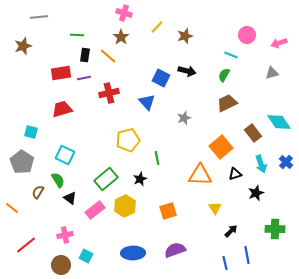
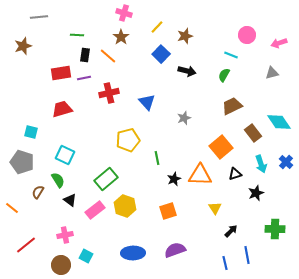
blue square at (161, 78): moved 24 px up; rotated 18 degrees clockwise
brown trapezoid at (227, 103): moved 5 px right, 3 px down
gray pentagon at (22, 162): rotated 15 degrees counterclockwise
black star at (140, 179): moved 34 px right
black triangle at (70, 198): moved 2 px down
yellow hexagon at (125, 206): rotated 15 degrees counterclockwise
